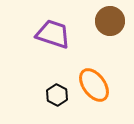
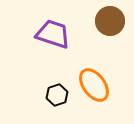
black hexagon: rotated 15 degrees clockwise
